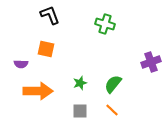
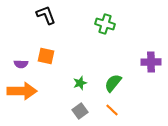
black L-shape: moved 4 px left
orange square: moved 7 px down
purple cross: rotated 18 degrees clockwise
green semicircle: moved 1 px up
orange arrow: moved 16 px left
gray square: rotated 35 degrees counterclockwise
